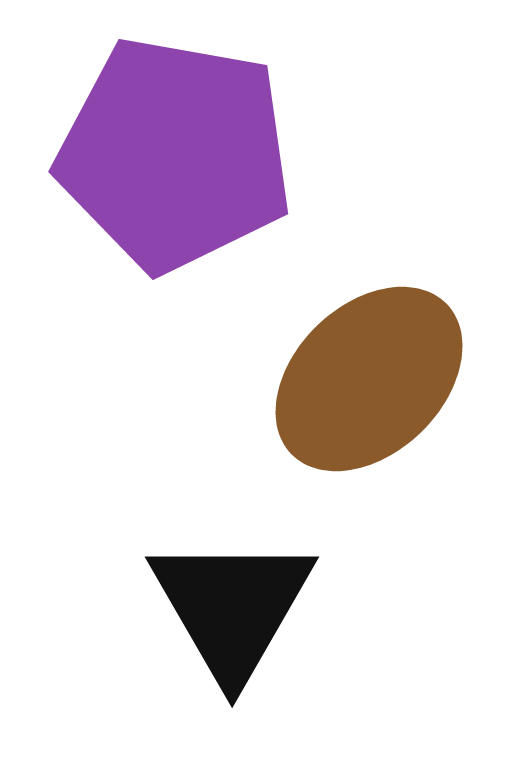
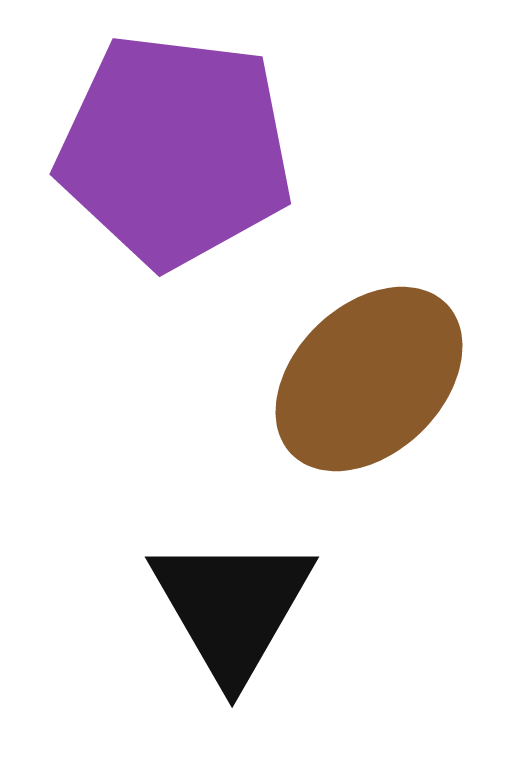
purple pentagon: moved 4 px up; rotated 3 degrees counterclockwise
